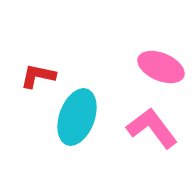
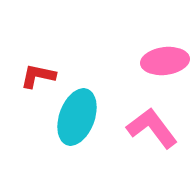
pink ellipse: moved 4 px right, 6 px up; rotated 30 degrees counterclockwise
